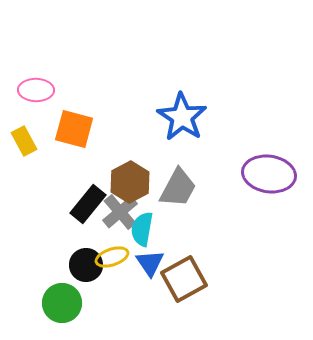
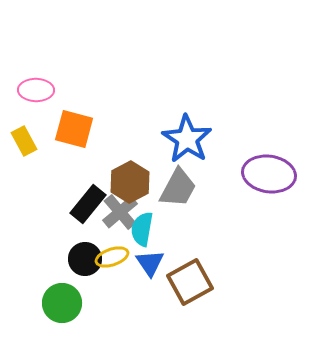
blue star: moved 5 px right, 22 px down
black circle: moved 1 px left, 6 px up
brown square: moved 6 px right, 3 px down
